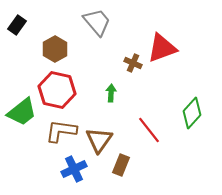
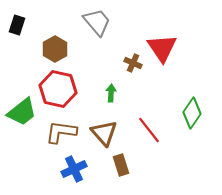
black rectangle: rotated 18 degrees counterclockwise
red triangle: rotated 44 degrees counterclockwise
red hexagon: moved 1 px right, 1 px up
green diamond: rotated 8 degrees counterclockwise
brown L-shape: moved 1 px down
brown triangle: moved 5 px right, 7 px up; rotated 16 degrees counterclockwise
brown rectangle: rotated 40 degrees counterclockwise
